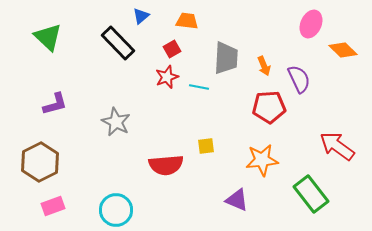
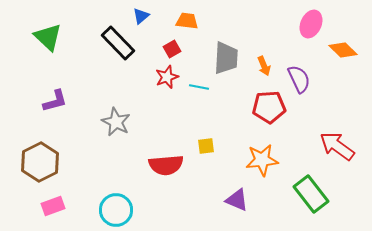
purple L-shape: moved 3 px up
